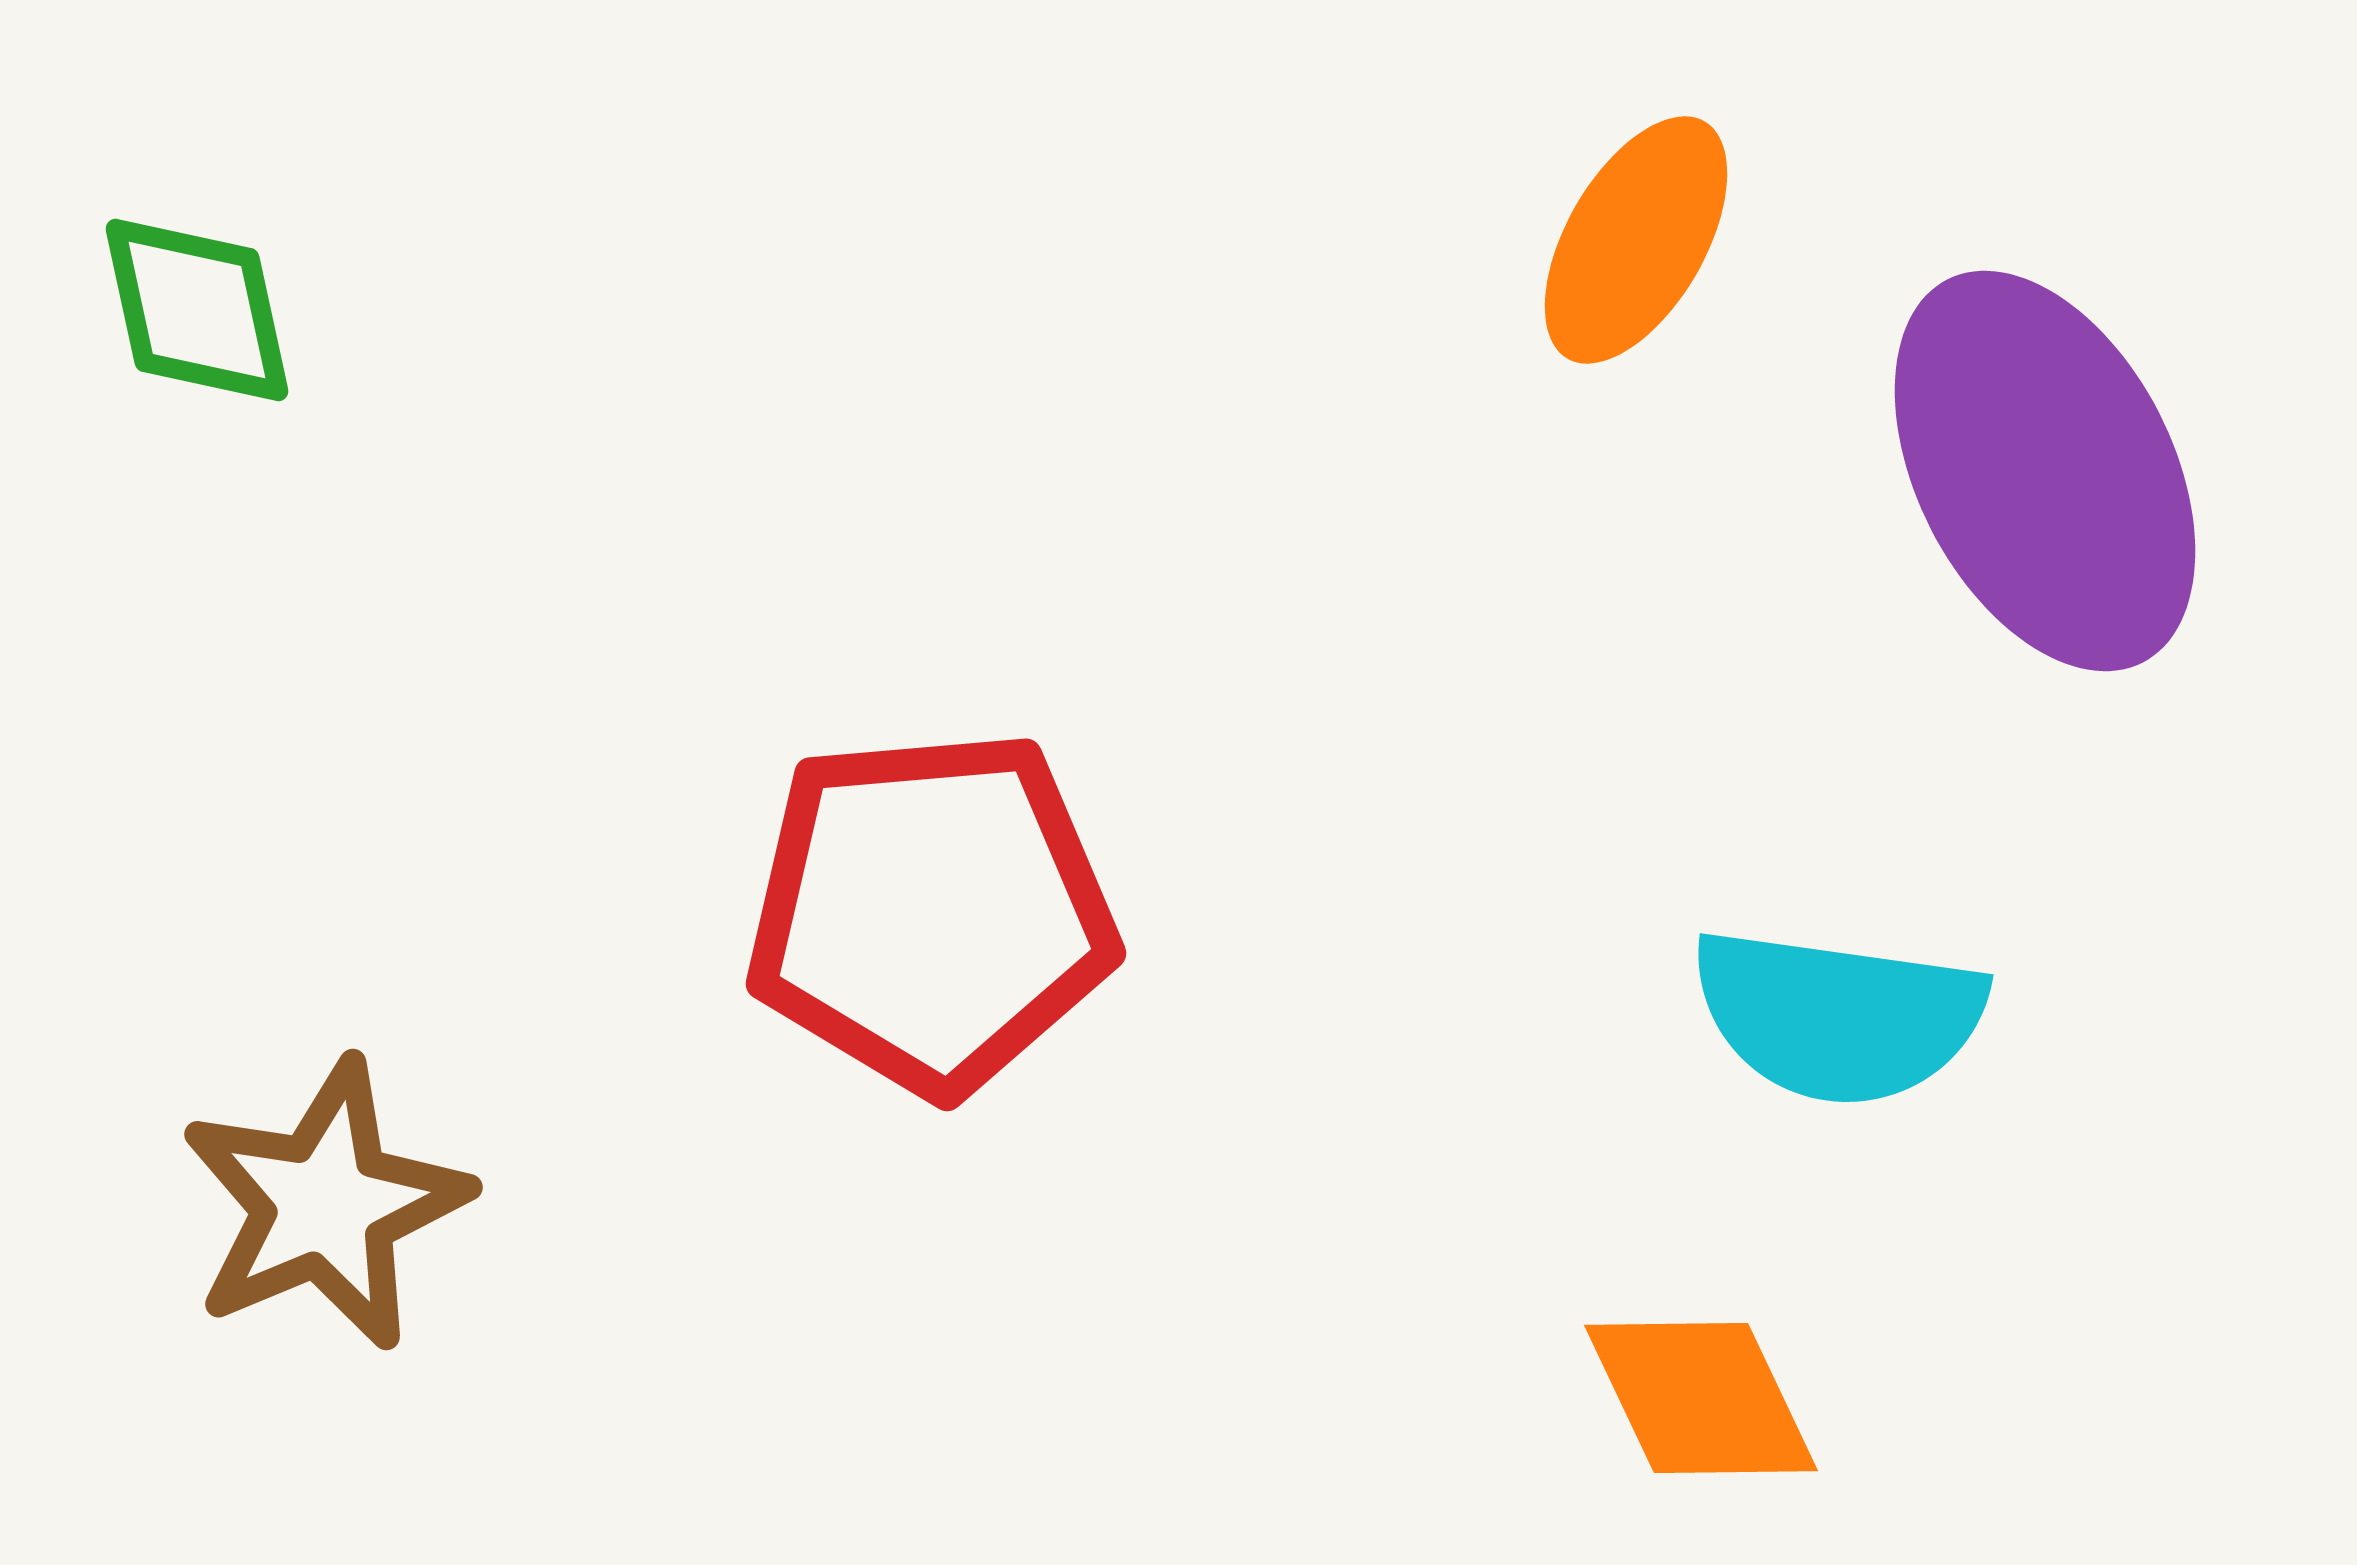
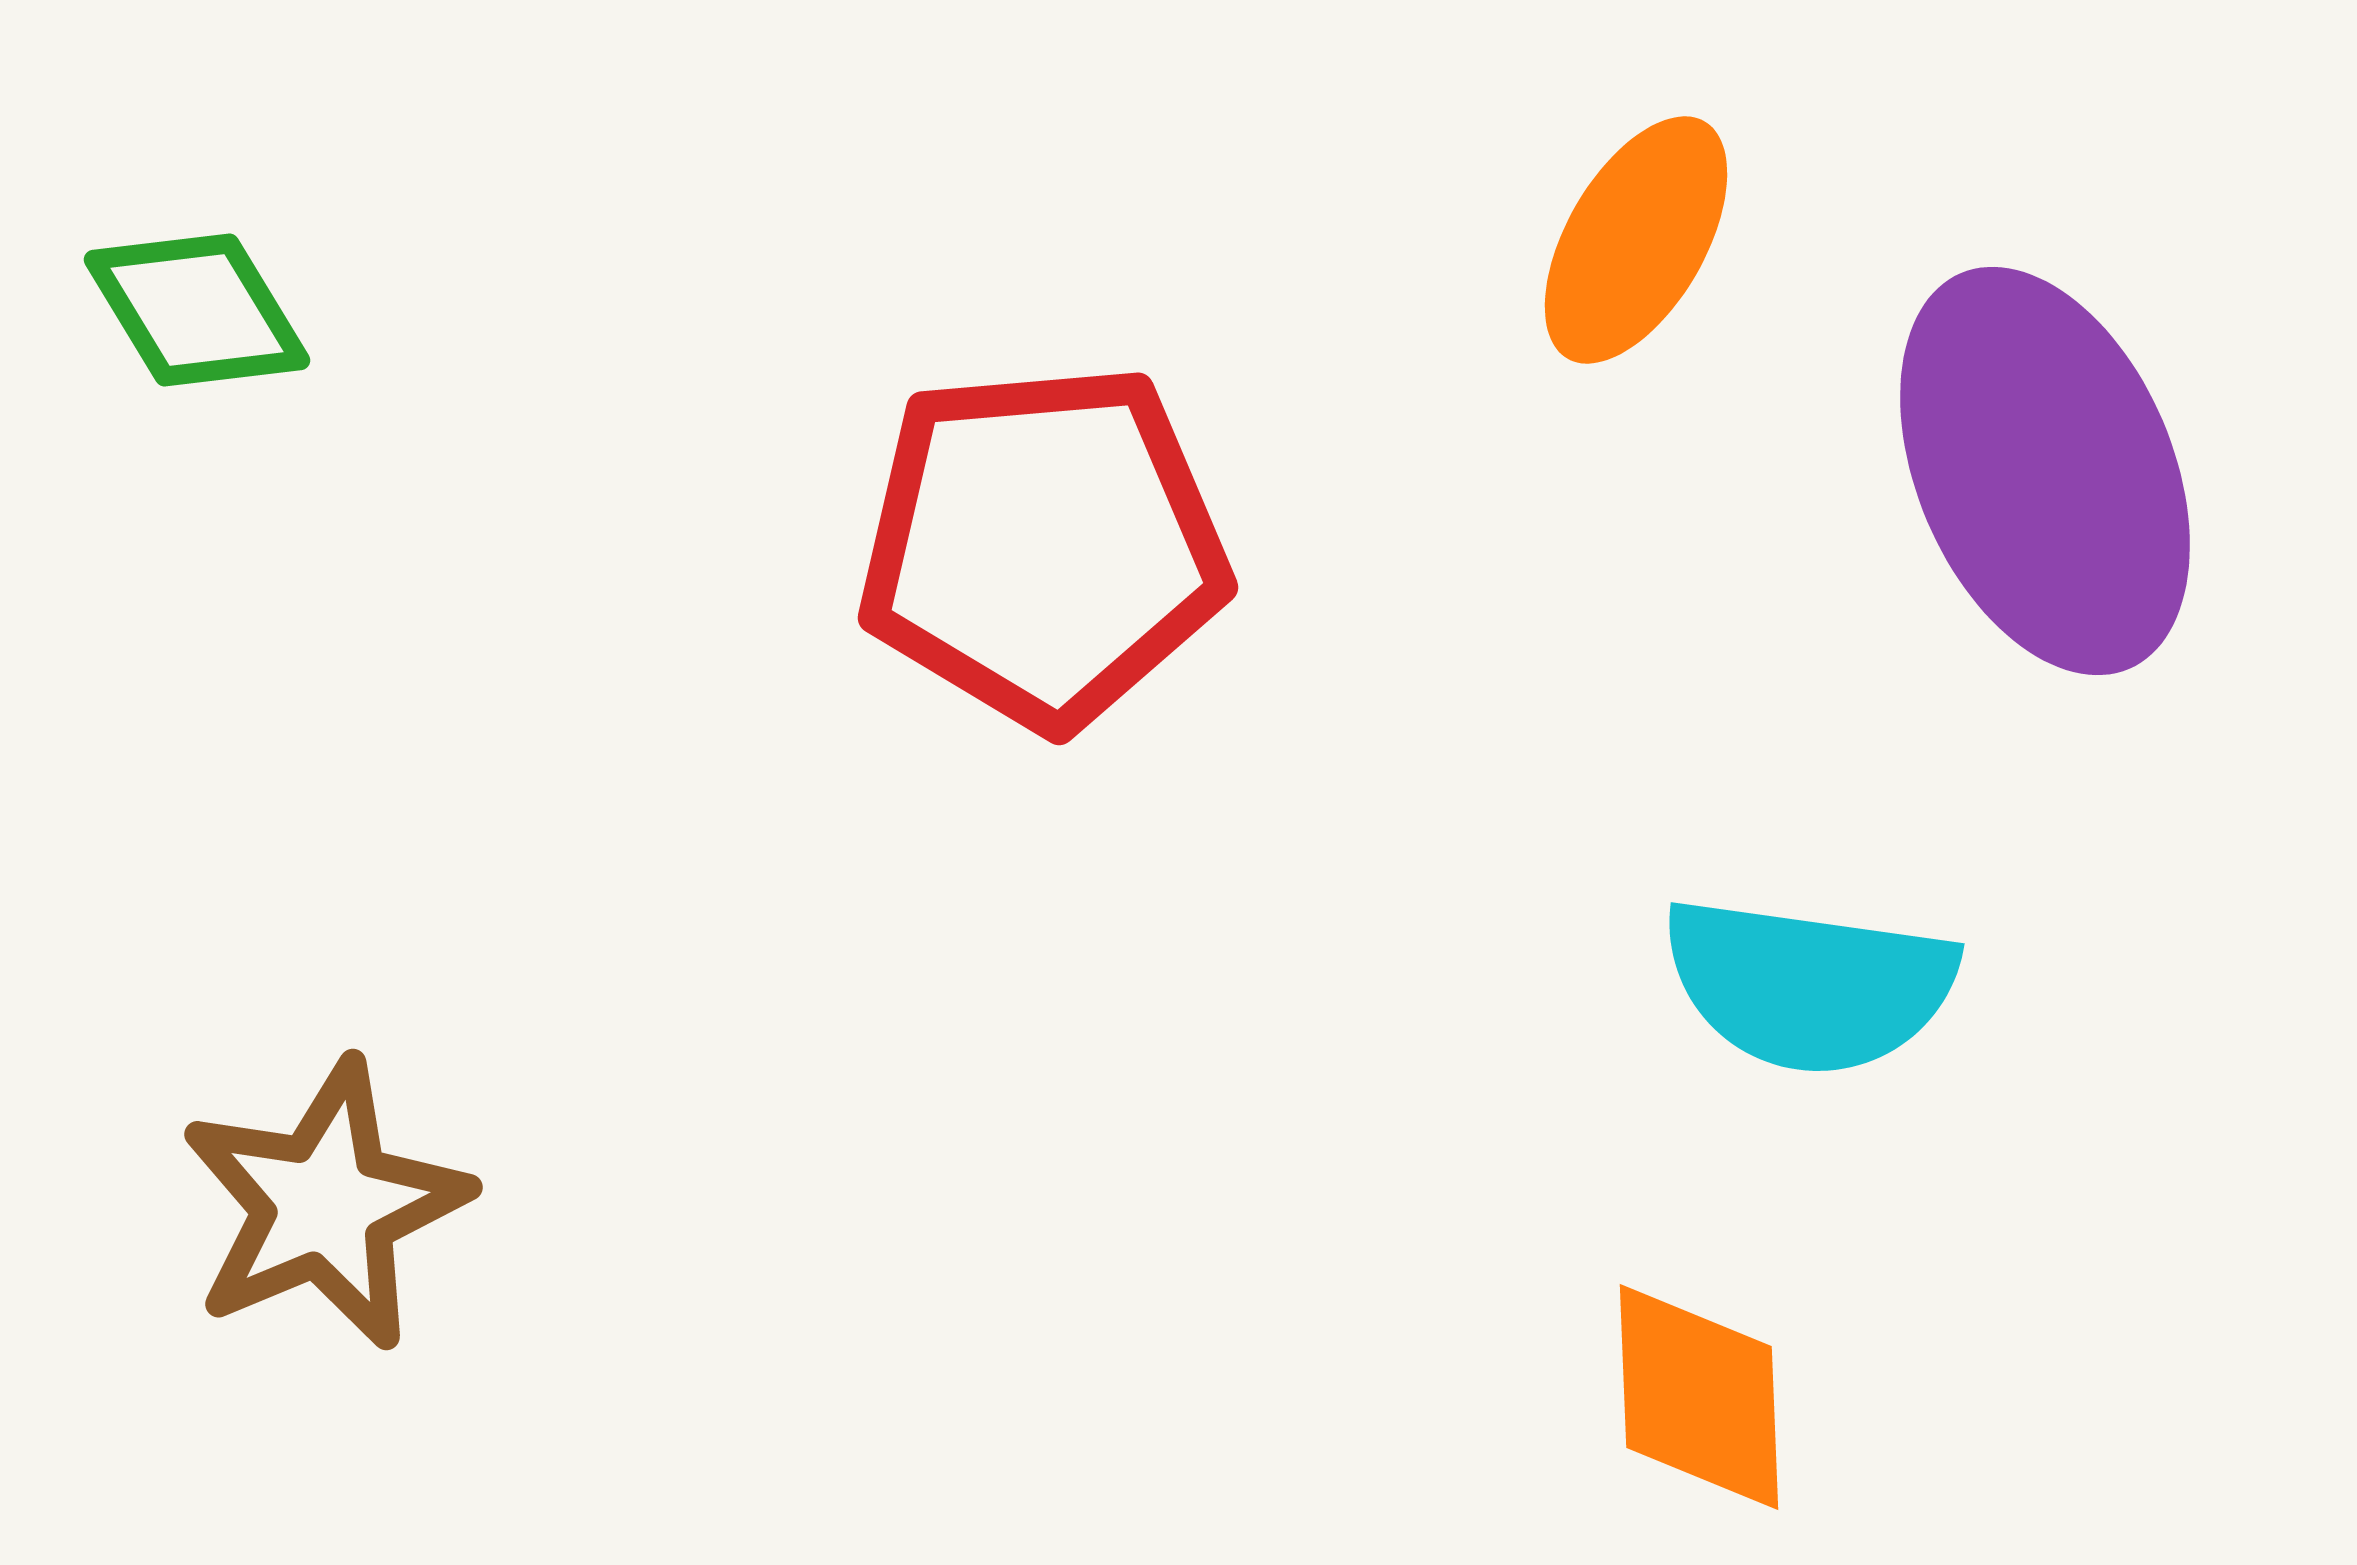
green diamond: rotated 19 degrees counterclockwise
purple ellipse: rotated 4 degrees clockwise
red pentagon: moved 112 px right, 366 px up
cyan semicircle: moved 29 px left, 31 px up
orange diamond: moved 2 px left, 1 px up; rotated 23 degrees clockwise
